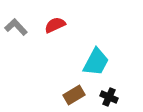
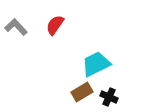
red semicircle: rotated 30 degrees counterclockwise
cyan trapezoid: moved 2 px down; rotated 144 degrees counterclockwise
brown rectangle: moved 8 px right, 3 px up
